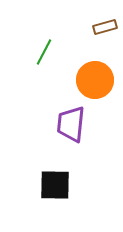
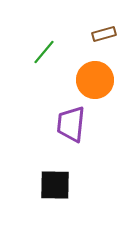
brown rectangle: moved 1 px left, 7 px down
green line: rotated 12 degrees clockwise
